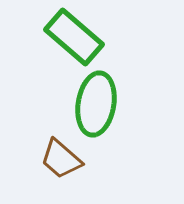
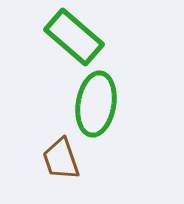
brown trapezoid: rotated 30 degrees clockwise
